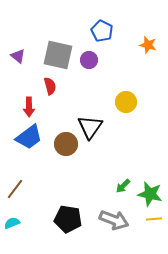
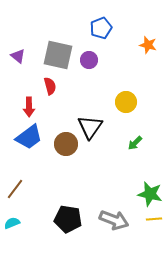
blue pentagon: moved 1 px left, 3 px up; rotated 25 degrees clockwise
green arrow: moved 12 px right, 43 px up
